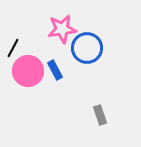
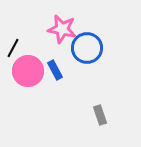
pink star: rotated 20 degrees clockwise
